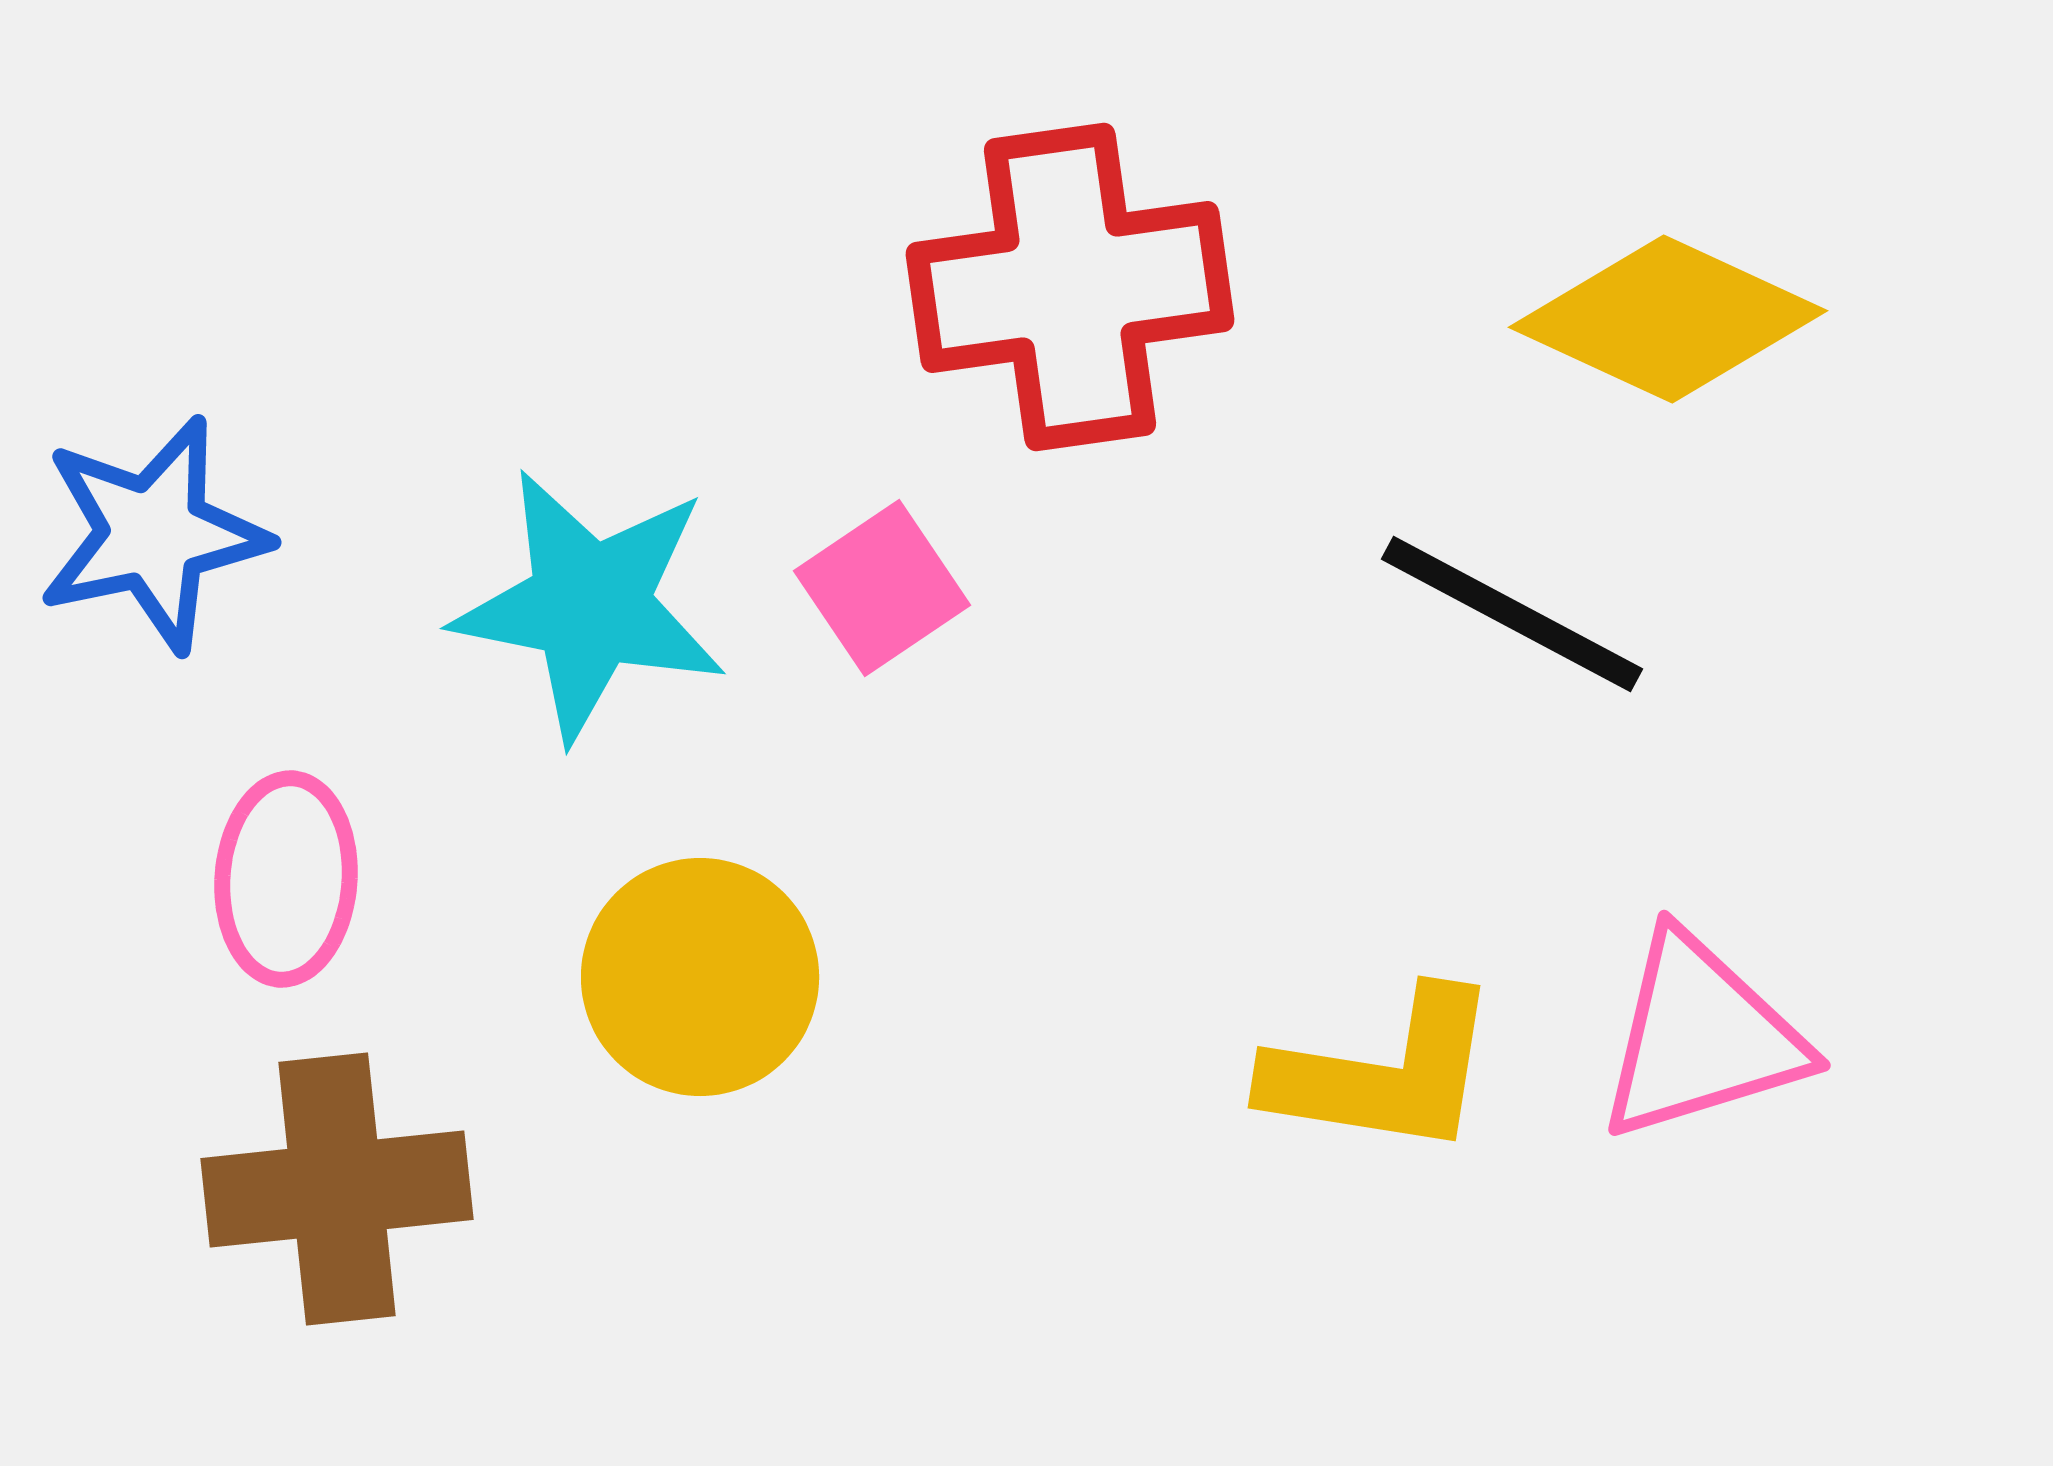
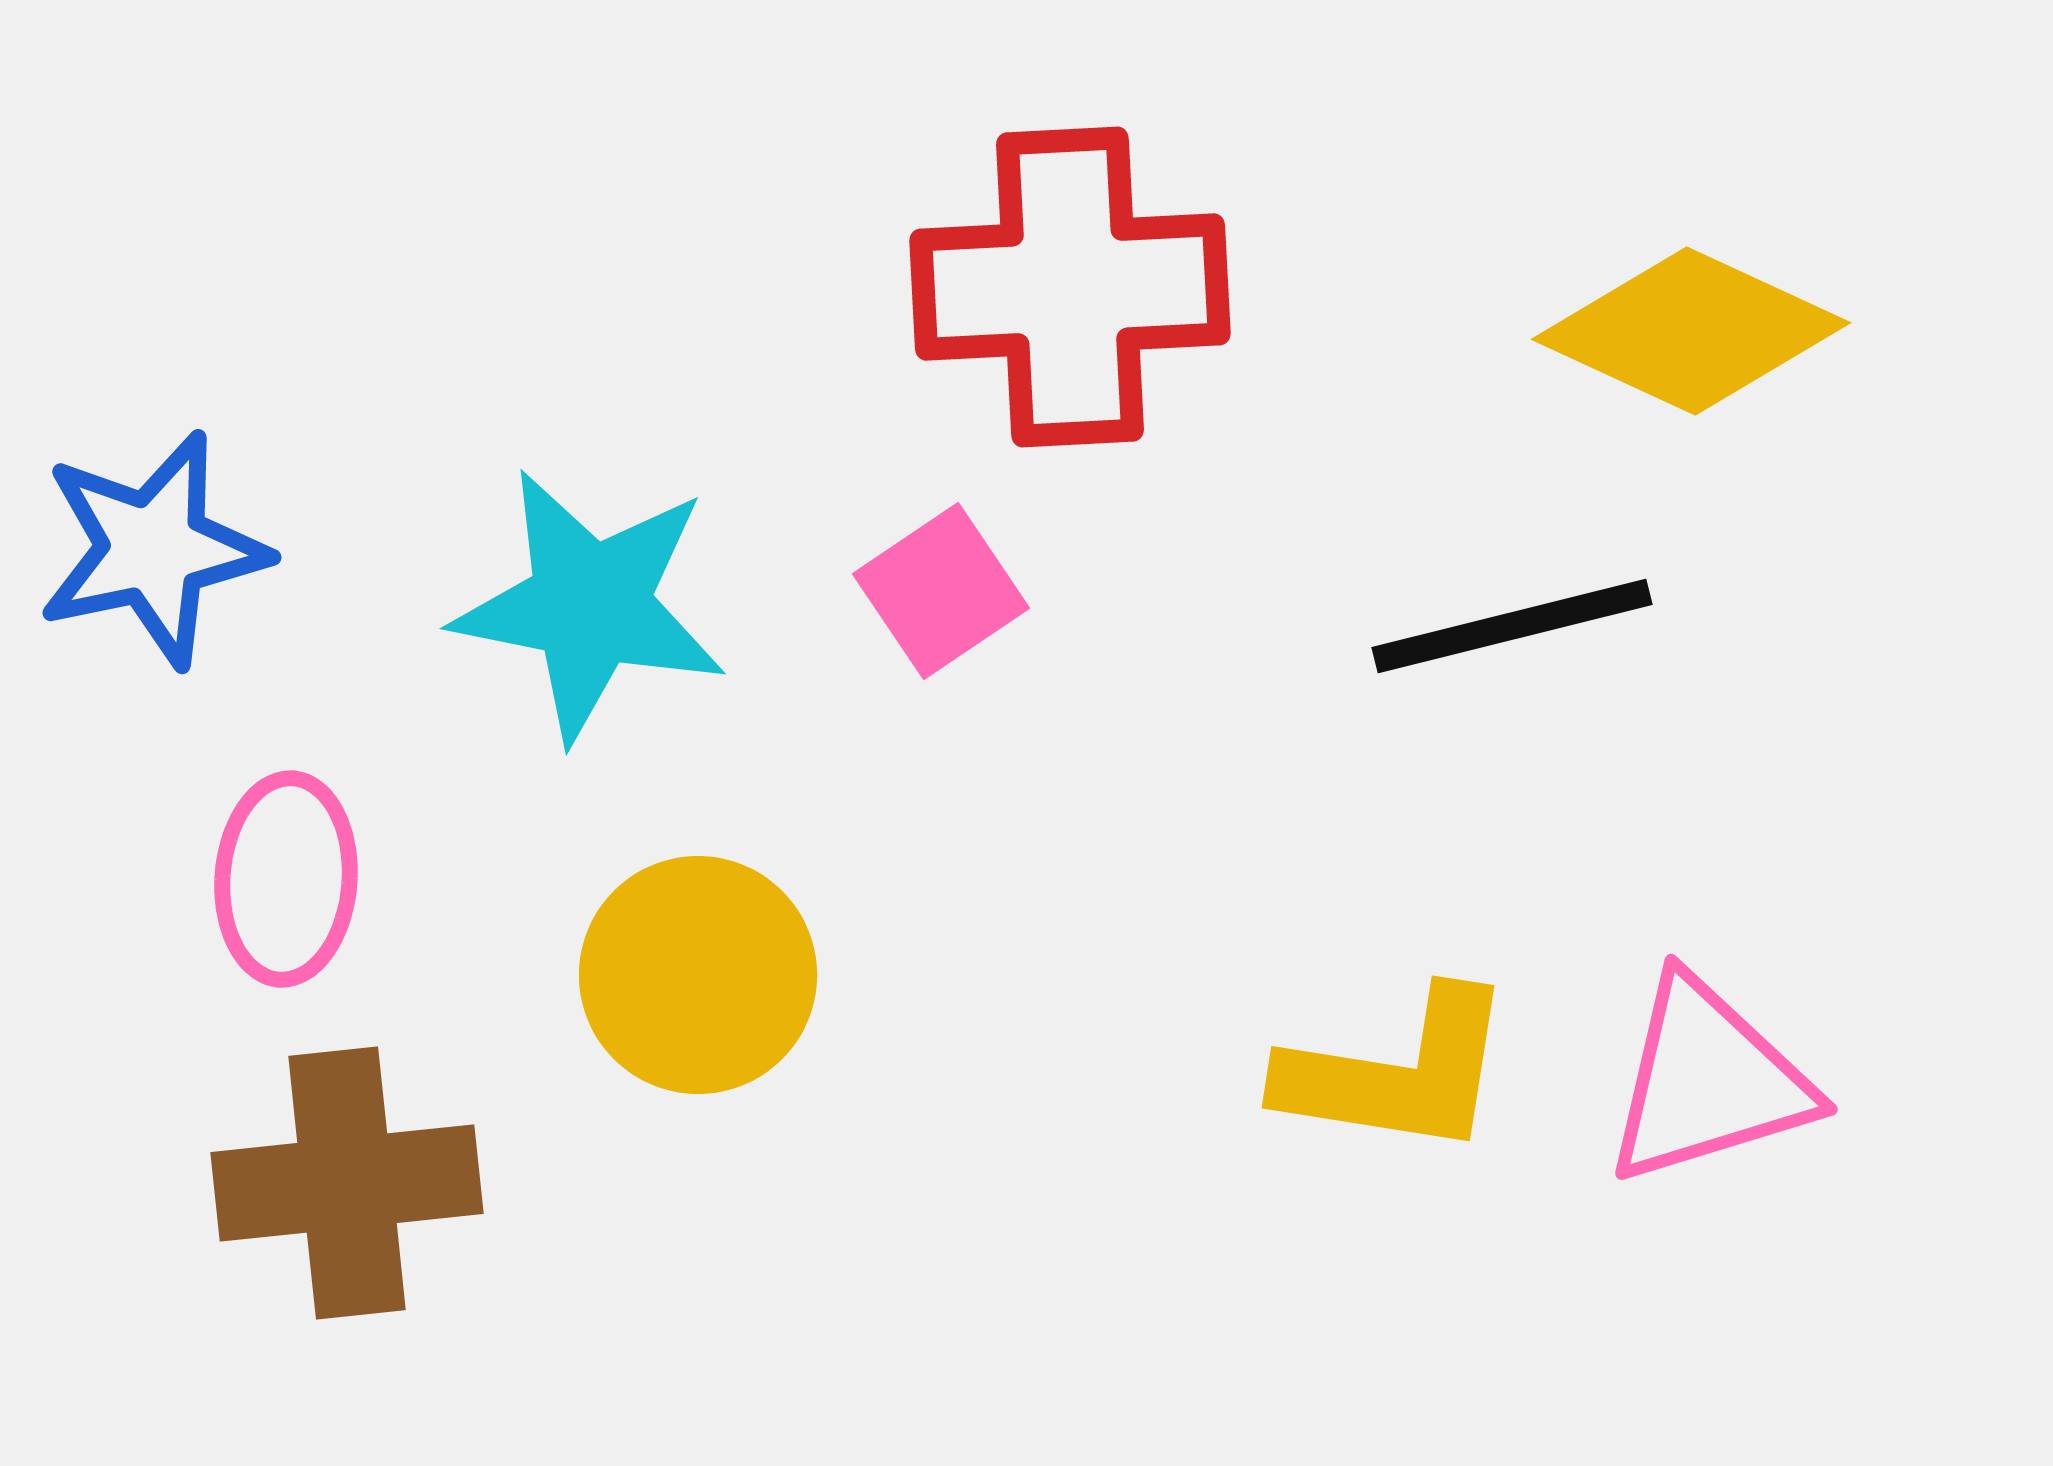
red cross: rotated 5 degrees clockwise
yellow diamond: moved 23 px right, 12 px down
blue star: moved 15 px down
pink square: moved 59 px right, 3 px down
black line: moved 12 px down; rotated 42 degrees counterclockwise
yellow circle: moved 2 px left, 2 px up
pink triangle: moved 7 px right, 44 px down
yellow L-shape: moved 14 px right
brown cross: moved 10 px right, 6 px up
